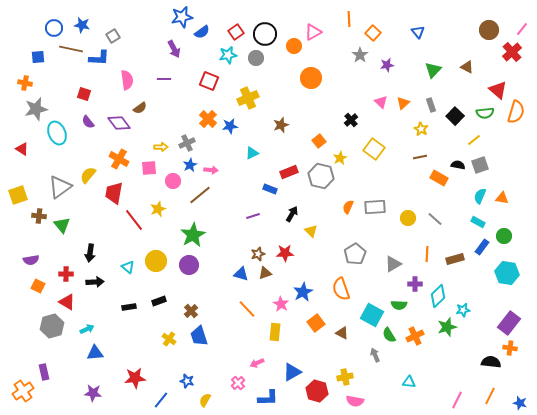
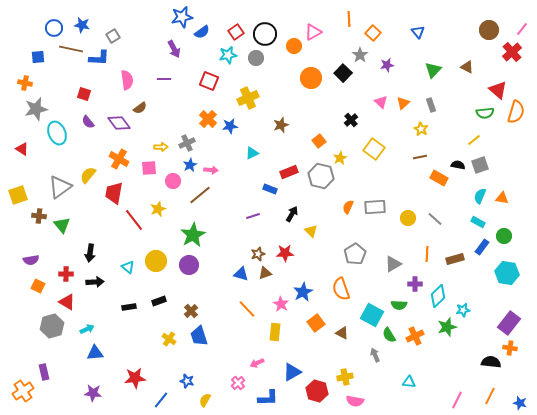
black square at (455, 116): moved 112 px left, 43 px up
